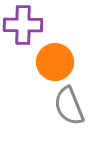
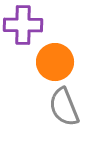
gray semicircle: moved 5 px left, 1 px down
